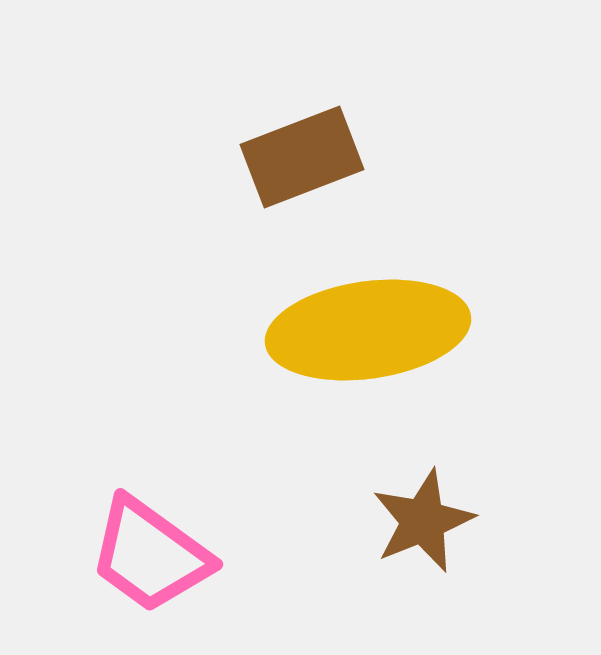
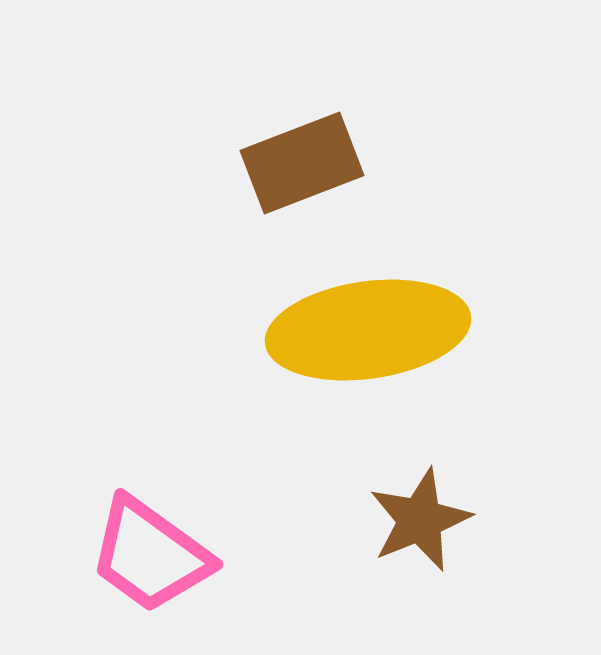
brown rectangle: moved 6 px down
brown star: moved 3 px left, 1 px up
